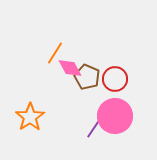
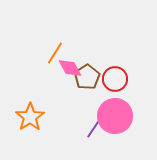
brown pentagon: rotated 15 degrees clockwise
